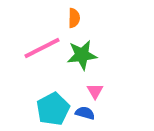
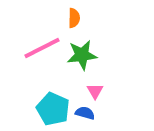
cyan pentagon: rotated 20 degrees counterclockwise
